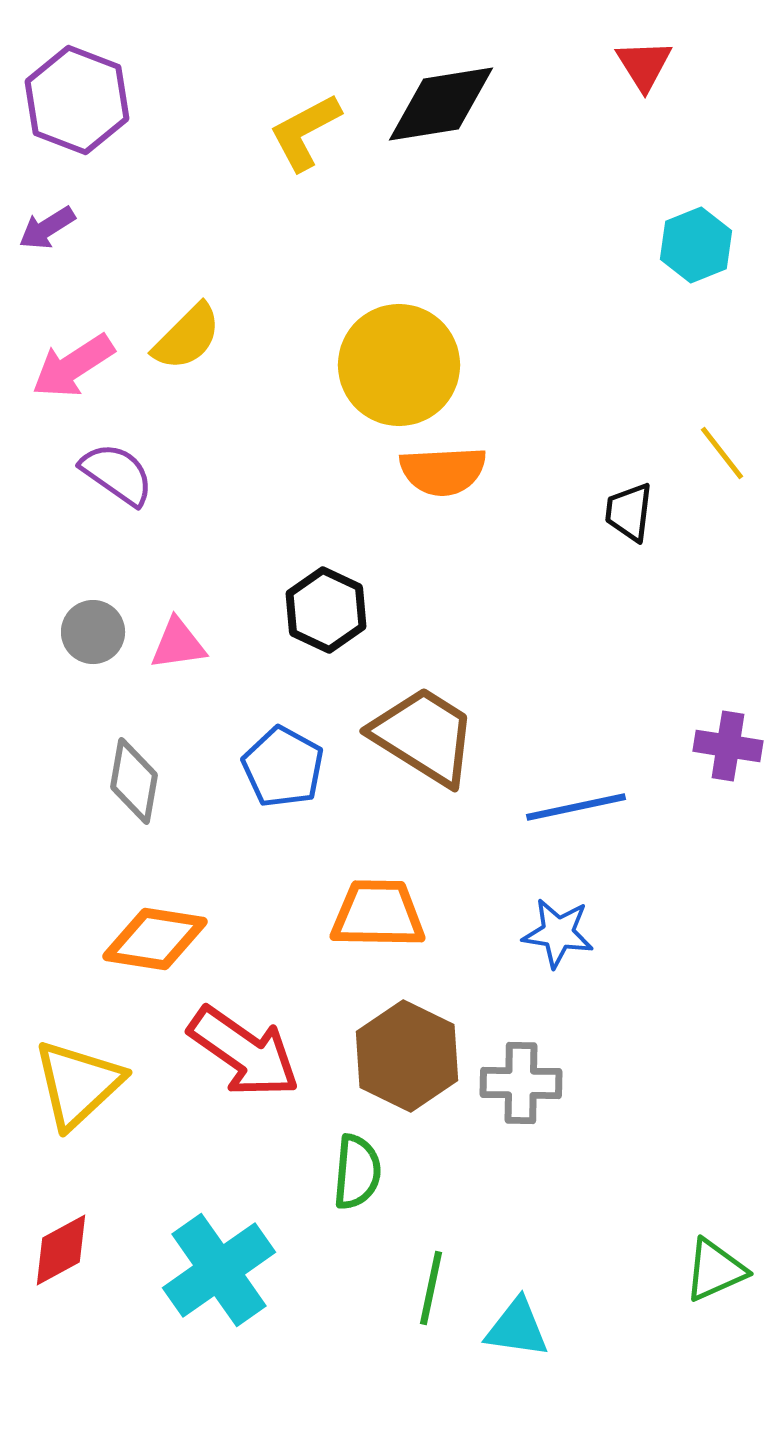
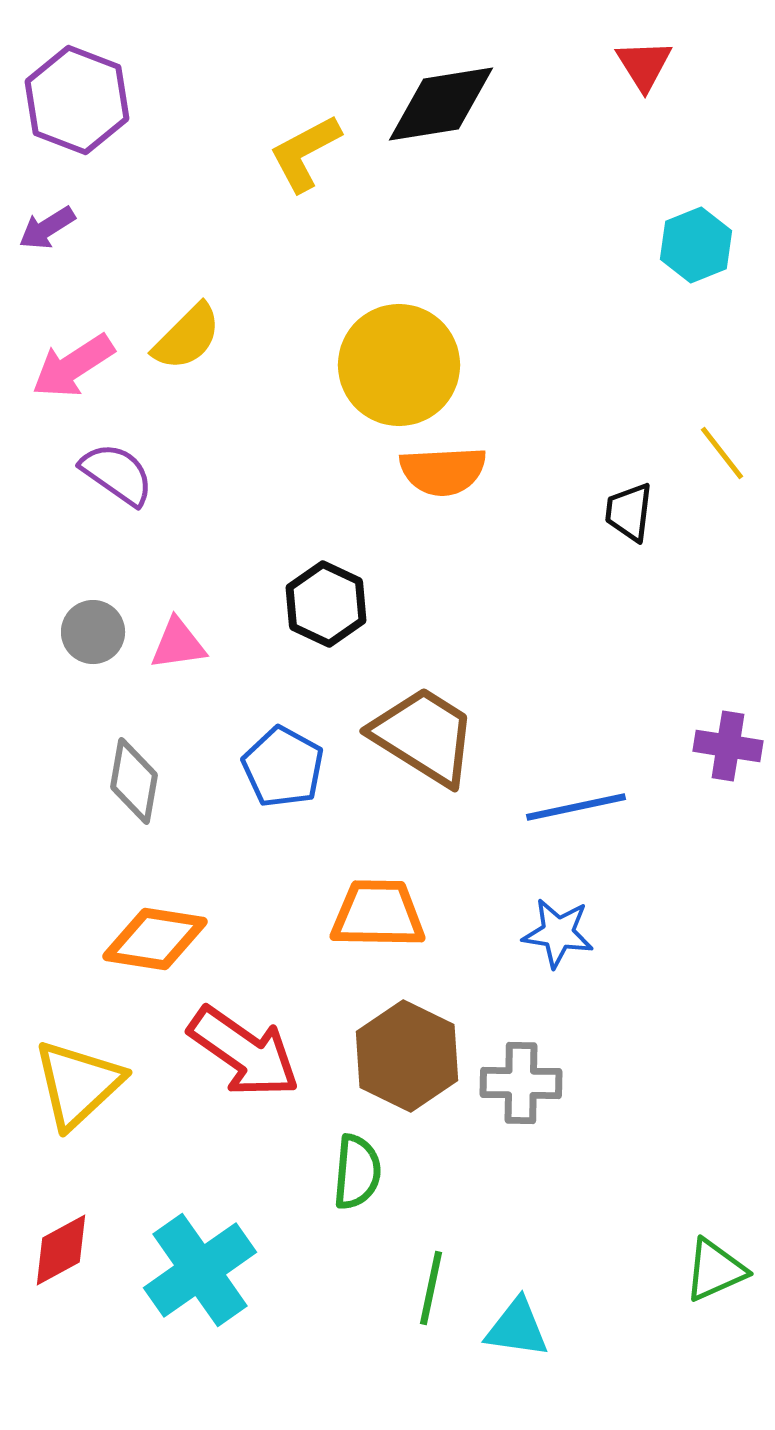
yellow L-shape: moved 21 px down
black hexagon: moved 6 px up
cyan cross: moved 19 px left
